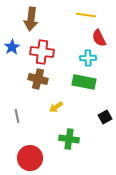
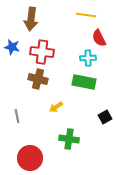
blue star: rotated 28 degrees counterclockwise
